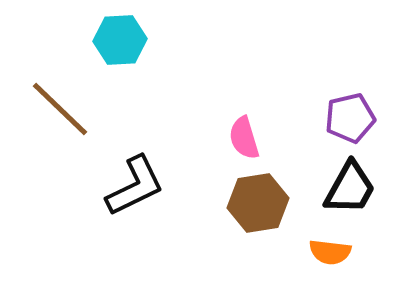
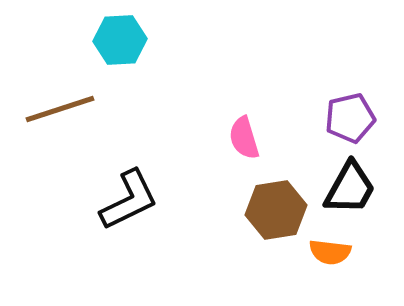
brown line: rotated 62 degrees counterclockwise
black L-shape: moved 6 px left, 14 px down
brown hexagon: moved 18 px right, 7 px down
